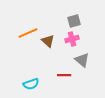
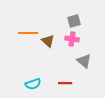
orange line: rotated 24 degrees clockwise
pink cross: rotated 24 degrees clockwise
gray triangle: moved 2 px right, 1 px down
red line: moved 1 px right, 8 px down
cyan semicircle: moved 2 px right
